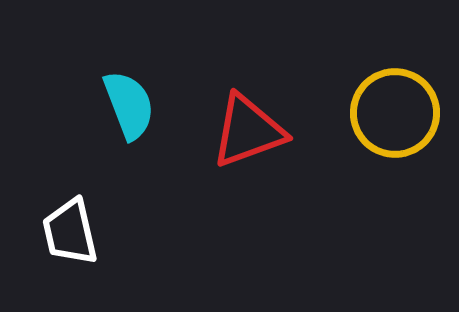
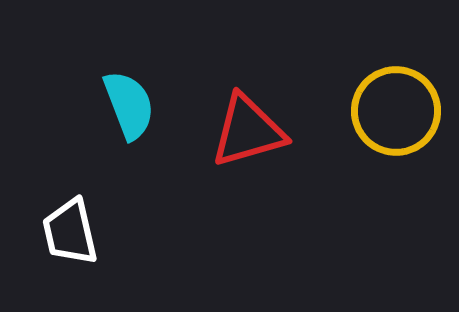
yellow circle: moved 1 px right, 2 px up
red triangle: rotated 4 degrees clockwise
